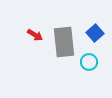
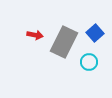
red arrow: rotated 21 degrees counterclockwise
gray rectangle: rotated 32 degrees clockwise
